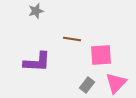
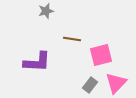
gray star: moved 10 px right
pink square: rotated 10 degrees counterclockwise
gray rectangle: moved 3 px right
